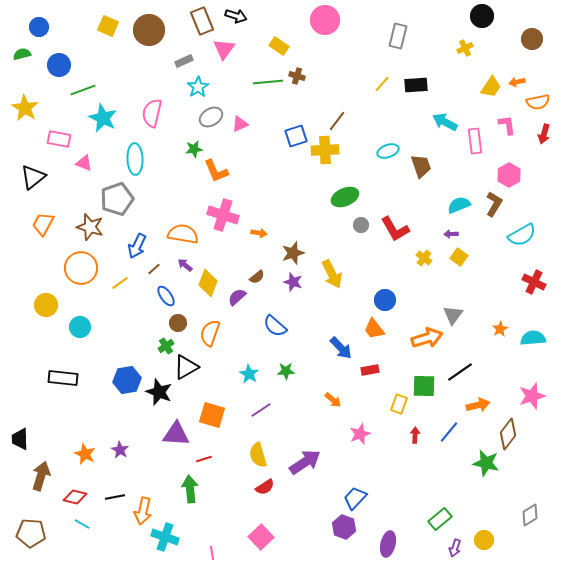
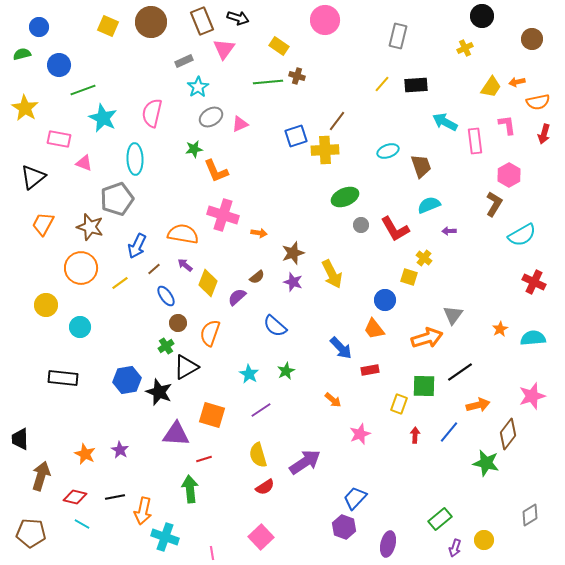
black arrow at (236, 16): moved 2 px right, 2 px down
brown circle at (149, 30): moved 2 px right, 8 px up
cyan semicircle at (459, 205): moved 30 px left
purple arrow at (451, 234): moved 2 px left, 3 px up
yellow square at (459, 257): moved 50 px left, 20 px down; rotated 18 degrees counterclockwise
green star at (286, 371): rotated 24 degrees counterclockwise
